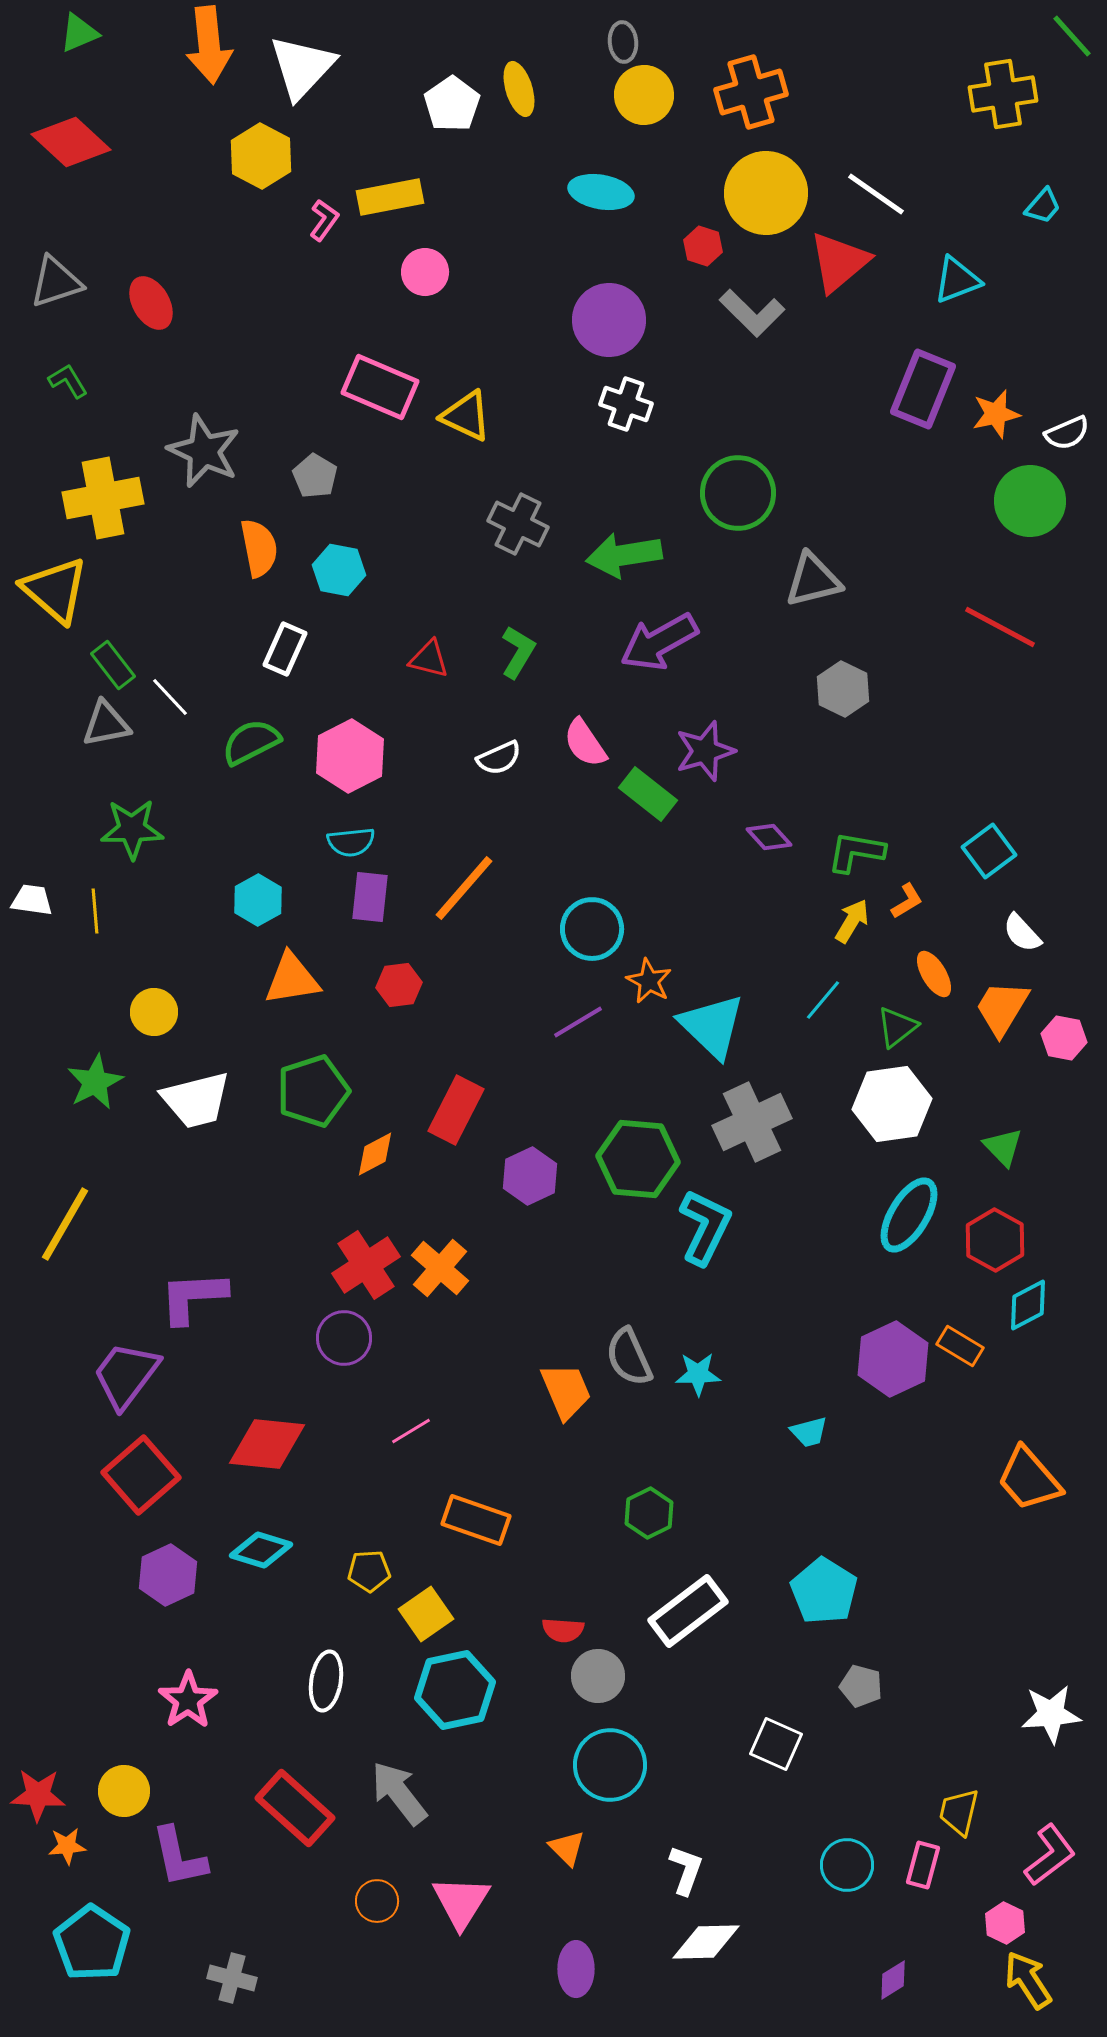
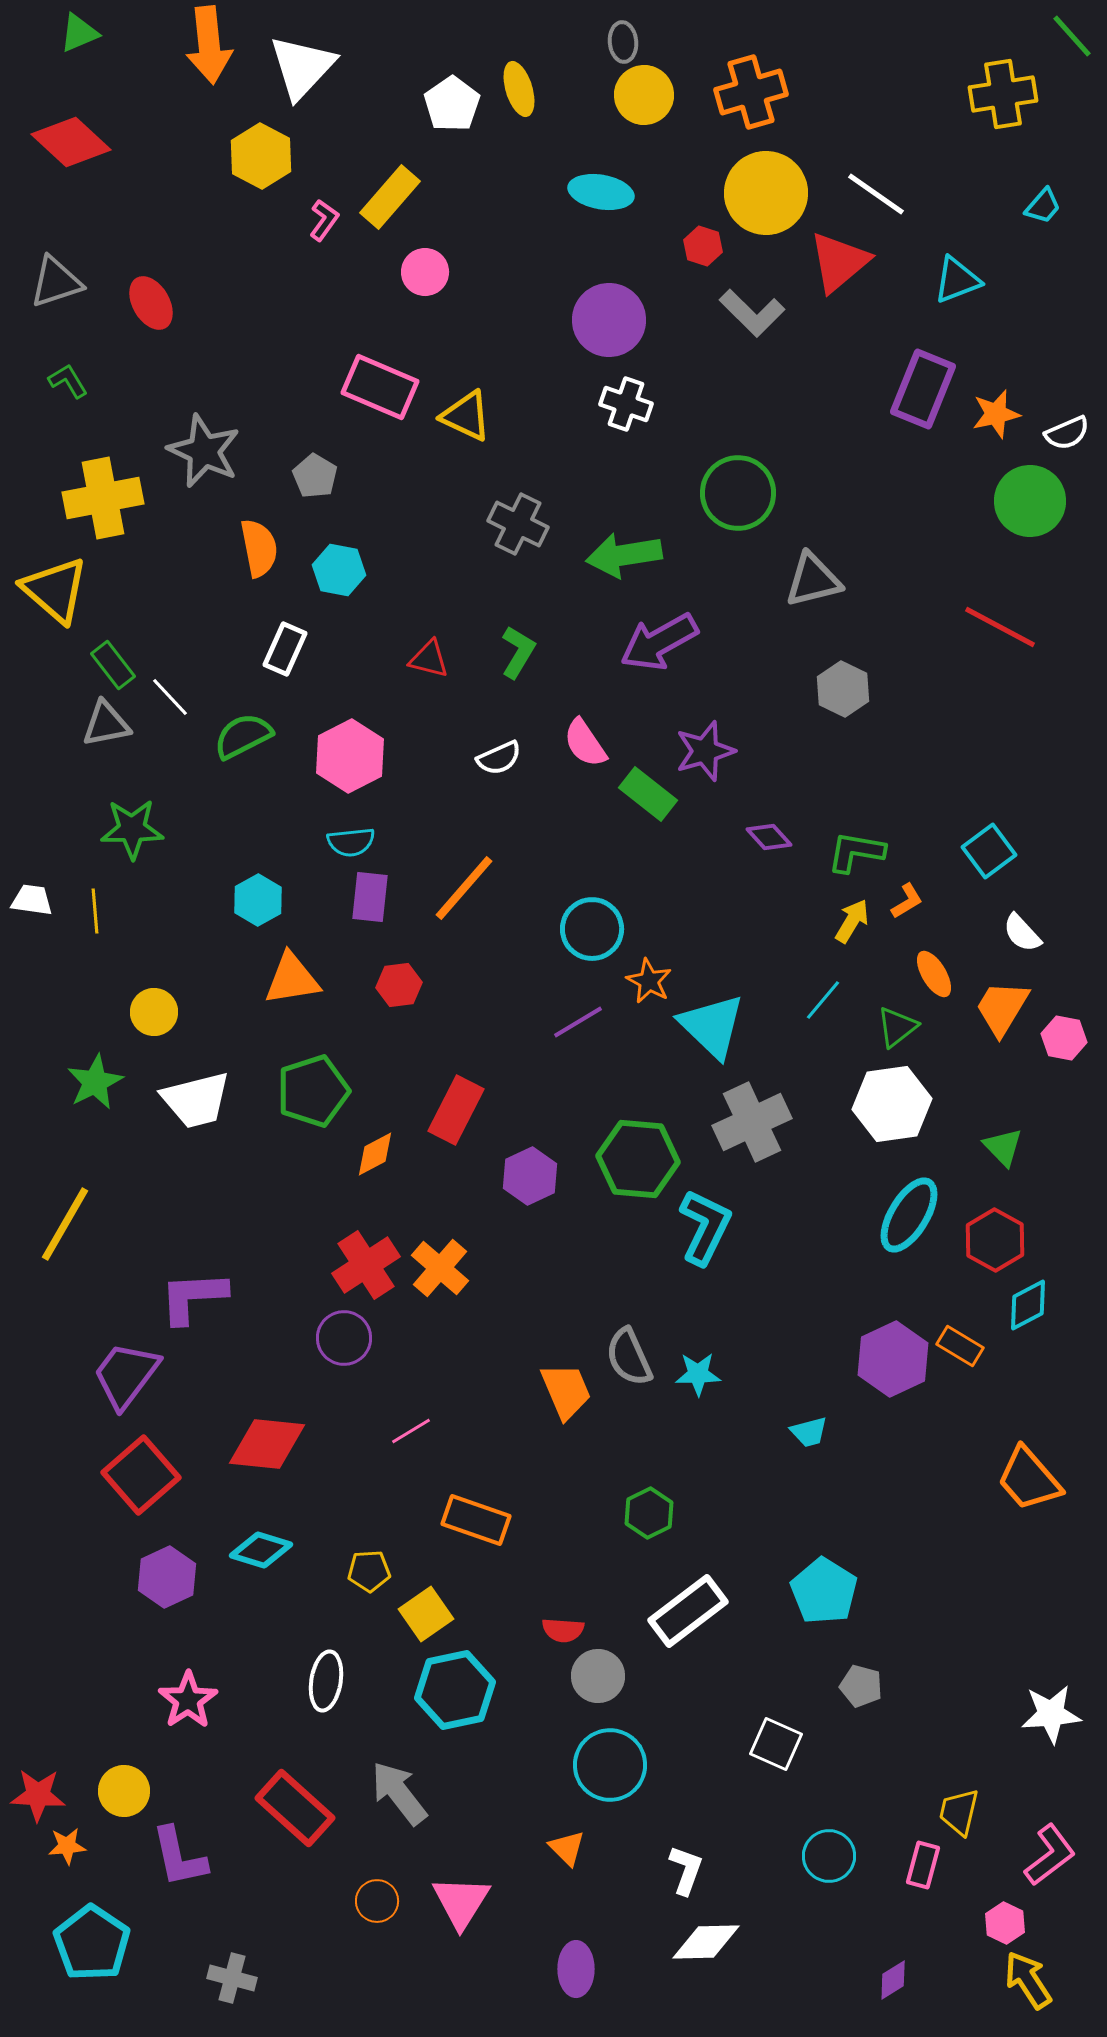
yellow rectangle at (390, 197): rotated 38 degrees counterclockwise
green semicircle at (251, 742): moved 8 px left, 6 px up
purple hexagon at (168, 1575): moved 1 px left, 2 px down
cyan circle at (847, 1865): moved 18 px left, 9 px up
